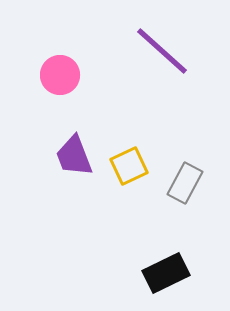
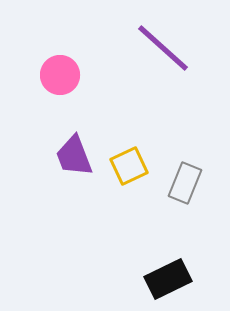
purple line: moved 1 px right, 3 px up
gray rectangle: rotated 6 degrees counterclockwise
black rectangle: moved 2 px right, 6 px down
